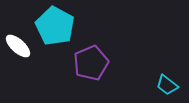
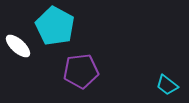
purple pentagon: moved 10 px left, 8 px down; rotated 16 degrees clockwise
